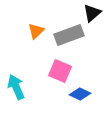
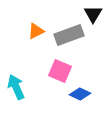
black triangle: moved 1 px right, 1 px down; rotated 18 degrees counterclockwise
orange triangle: rotated 18 degrees clockwise
